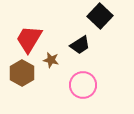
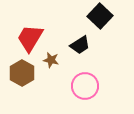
red trapezoid: moved 1 px right, 1 px up
pink circle: moved 2 px right, 1 px down
